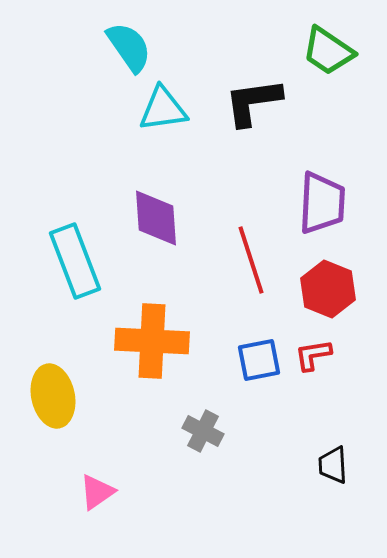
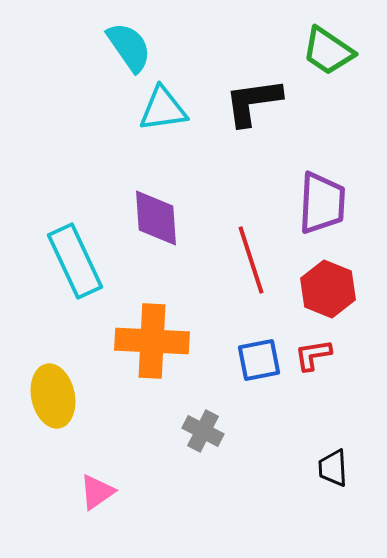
cyan rectangle: rotated 4 degrees counterclockwise
black trapezoid: moved 3 px down
